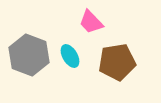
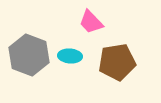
cyan ellipse: rotated 55 degrees counterclockwise
